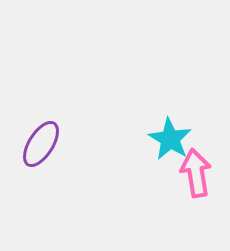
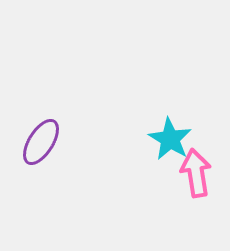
purple ellipse: moved 2 px up
